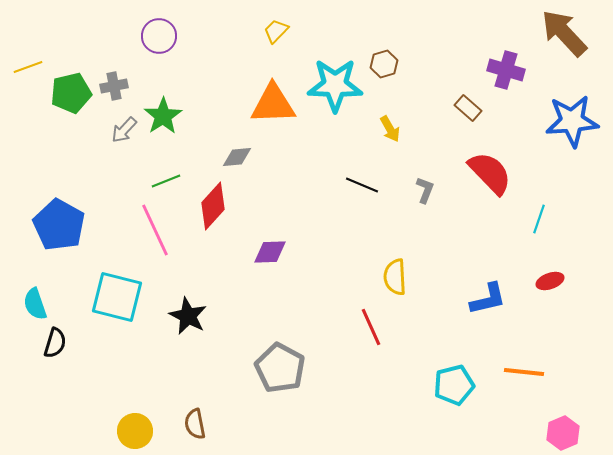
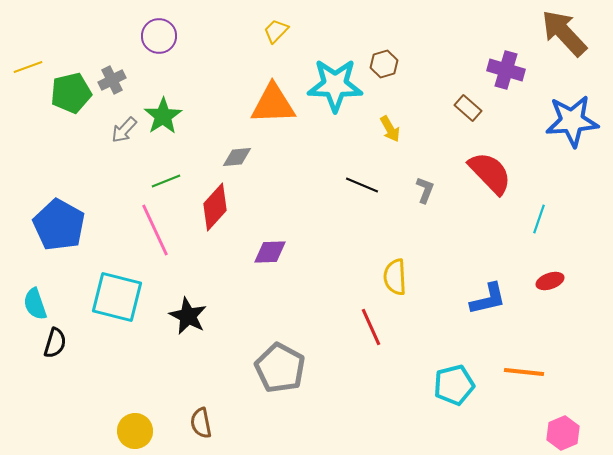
gray cross: moved 2 px left, 6 px up; rotated 16 degrees counterclockwise
red diamond: moved 2 px right, 1 px down
brown semicircle: moved 6 px right, 1 px up
